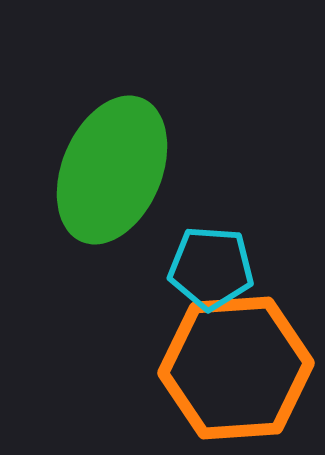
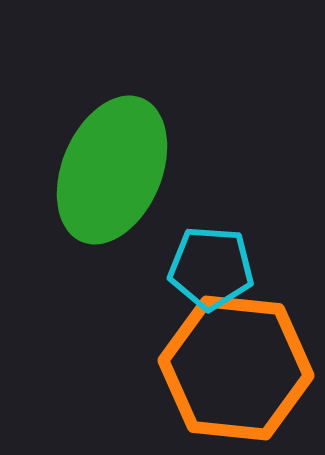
orange hexagon: rotated 10 degrees clockwise
